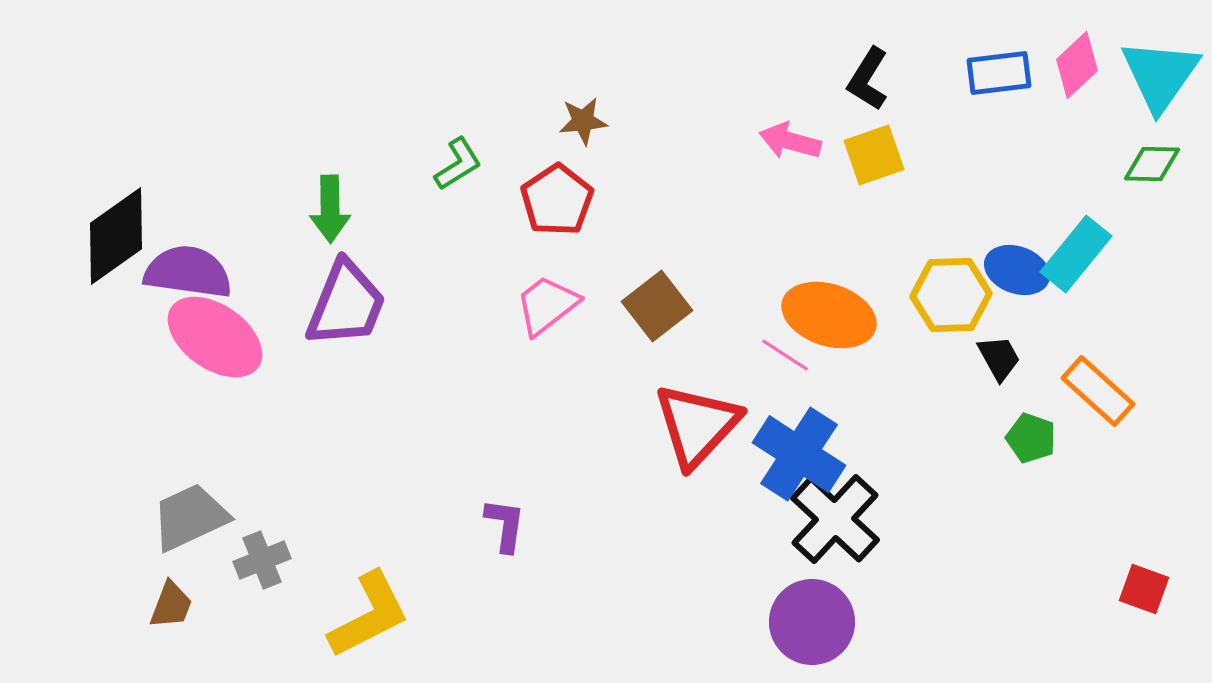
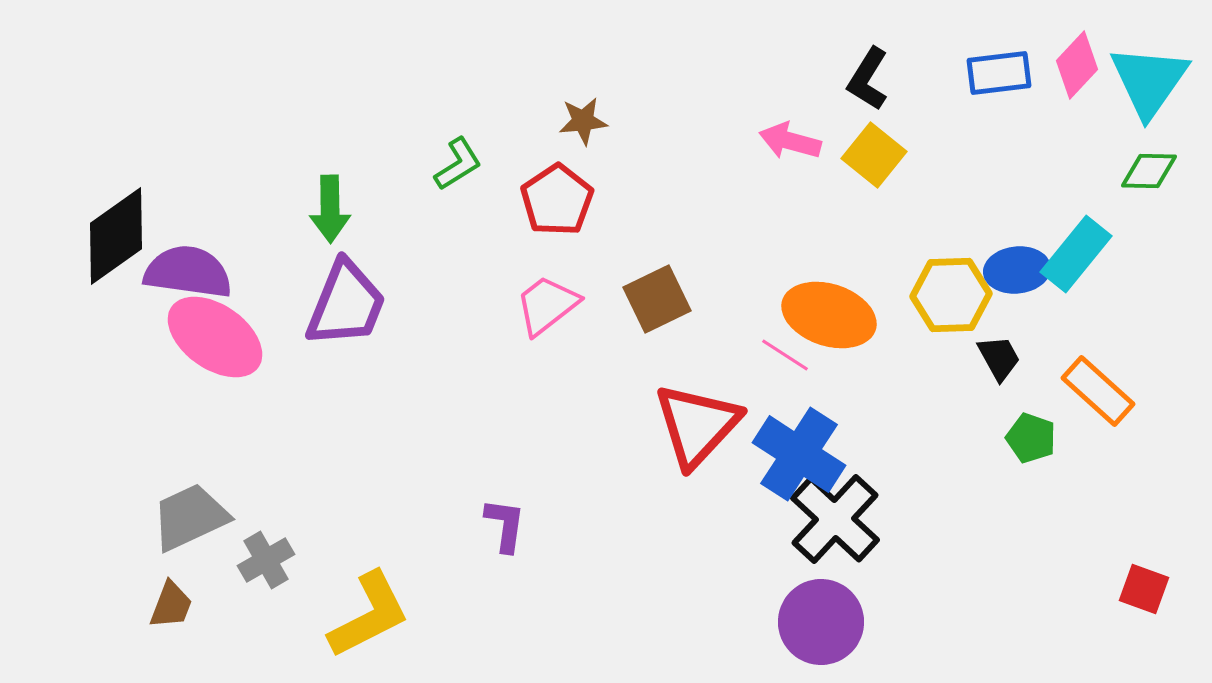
pink diamond: rotated 4 degrees counterclockwise
cyan triangle: moved 11 px left, 6 px down
yellow square: rotated 32 degrees counterclockwise
green diamond: moved 3 px left, 7 px down
blue ellipse: rotated 26 degrees counterclockwise
brown square: moved 7 px up; rotated 12 degrees clockwise
gray cross: moved 4 px right; rotated 8 degrees counterclockwise
purple circle: moved 9 px right
